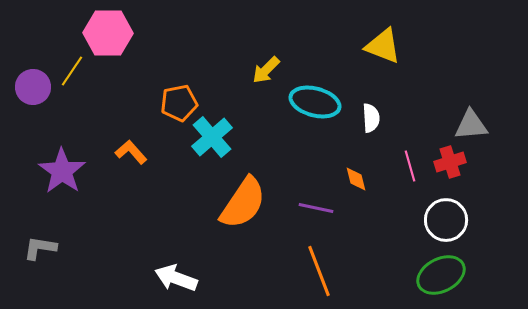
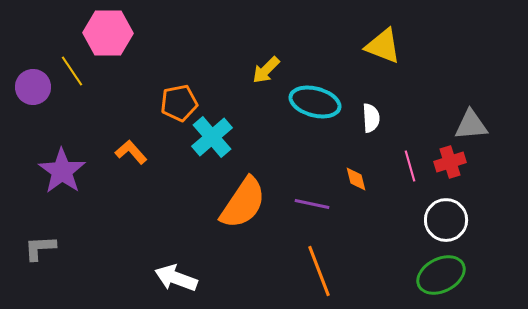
yellow line: rotated 68 degrees counterclockwise
purple line: moved 4 px left, 4 px up
gray L-shape: rotated 12 degrees counterclockwise
